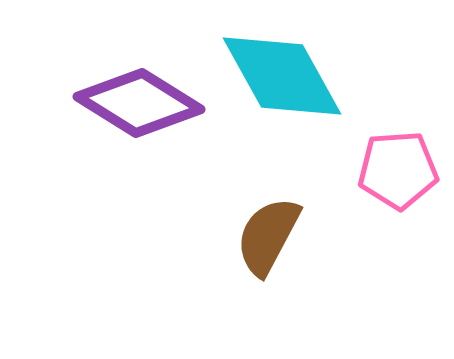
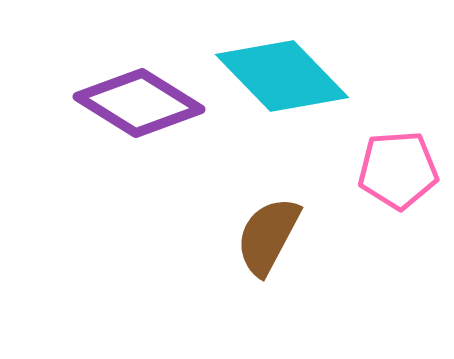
cyan diamond: rotated 15 degrees counterclockwise
